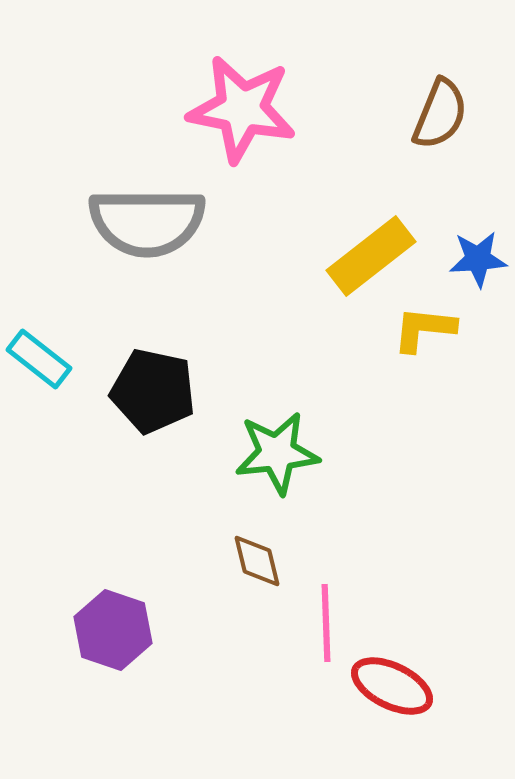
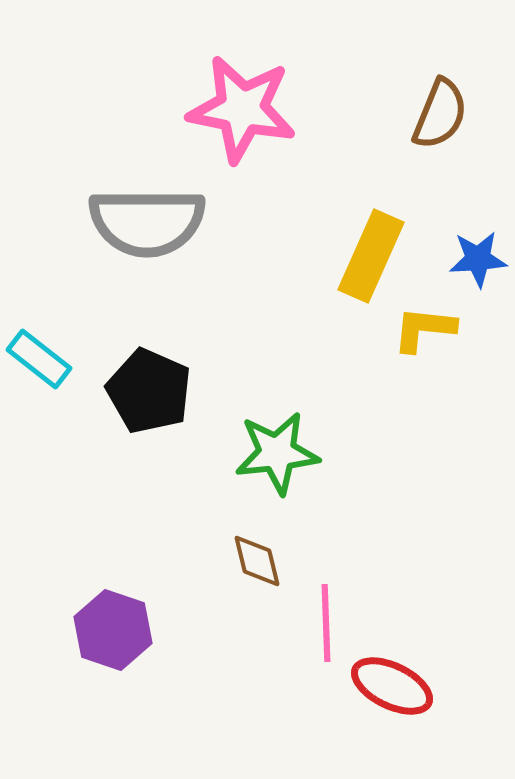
yellow rectangle: rotated 28 degrees counterclockwise
black pentagon: moved 4 px left; rotated 12 degrees clockwise
